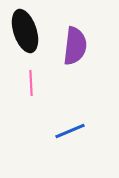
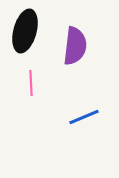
black ellipse: rotated 33 degrees clockwise
blue line: moved 14 px right, 14 px up
